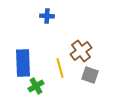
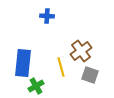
blue rectangle: rotated 8 degrees clockwise
yellow line: moved 1 px right, 1 px up
